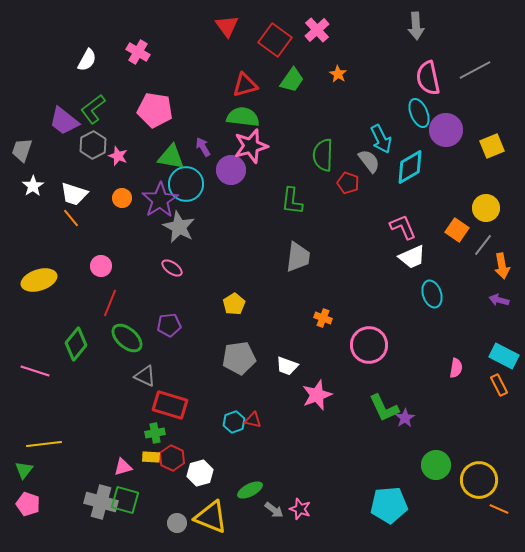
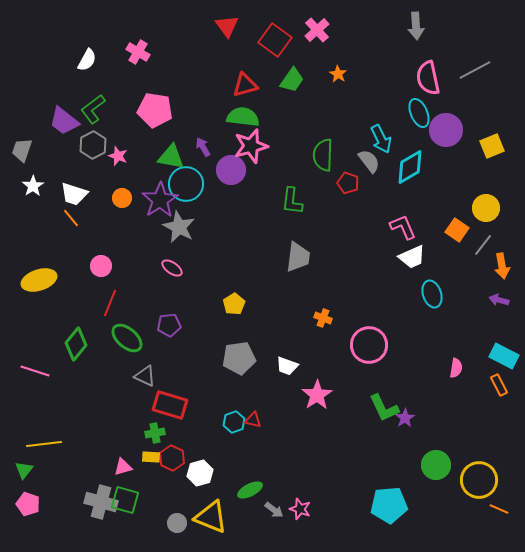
pink star at (317, 395): rotated 12 degrees counterclockwise
